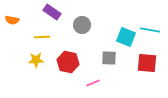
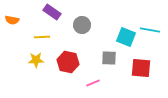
red square: moved 6 px left, 5 px down
